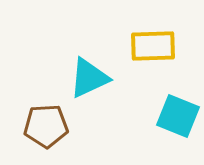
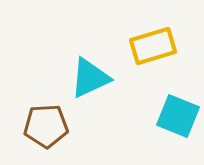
yellow rectangle: rotated 15 degrees counterclockwise
cyan triangle: moved 1 px right
